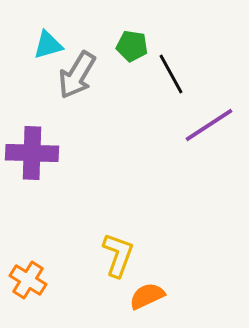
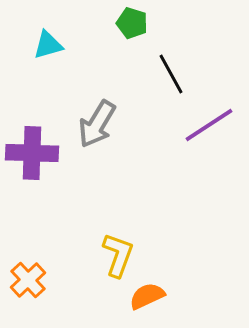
green pentagon: moved 23 px up; rotated 8 degrees clockwise
gray arrow: moved 20 px right, 49 px down
orange cross: rotated 15 degrees clockwise
